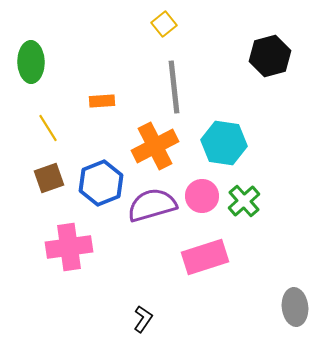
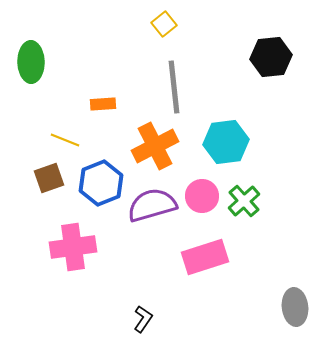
black hexagon: moved 1 px right, 1 px down; rotated 9 degrees clockwise
orange rectangle: moved 1 px right, 3 px down
yellow line: moved 17 px right, 12 px down; rotated 36 degrees counterclockwise
cyan hexagon: moved 2 px right, 1 px up; rotated 15 degrees counterclockwise
pink cross: moved 4 px right
